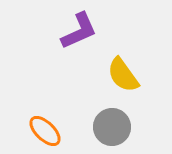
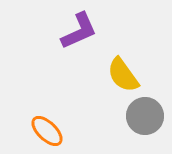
gray circle: moved 33 px right, 11 px up
orange ellipse: moved 2 px right
